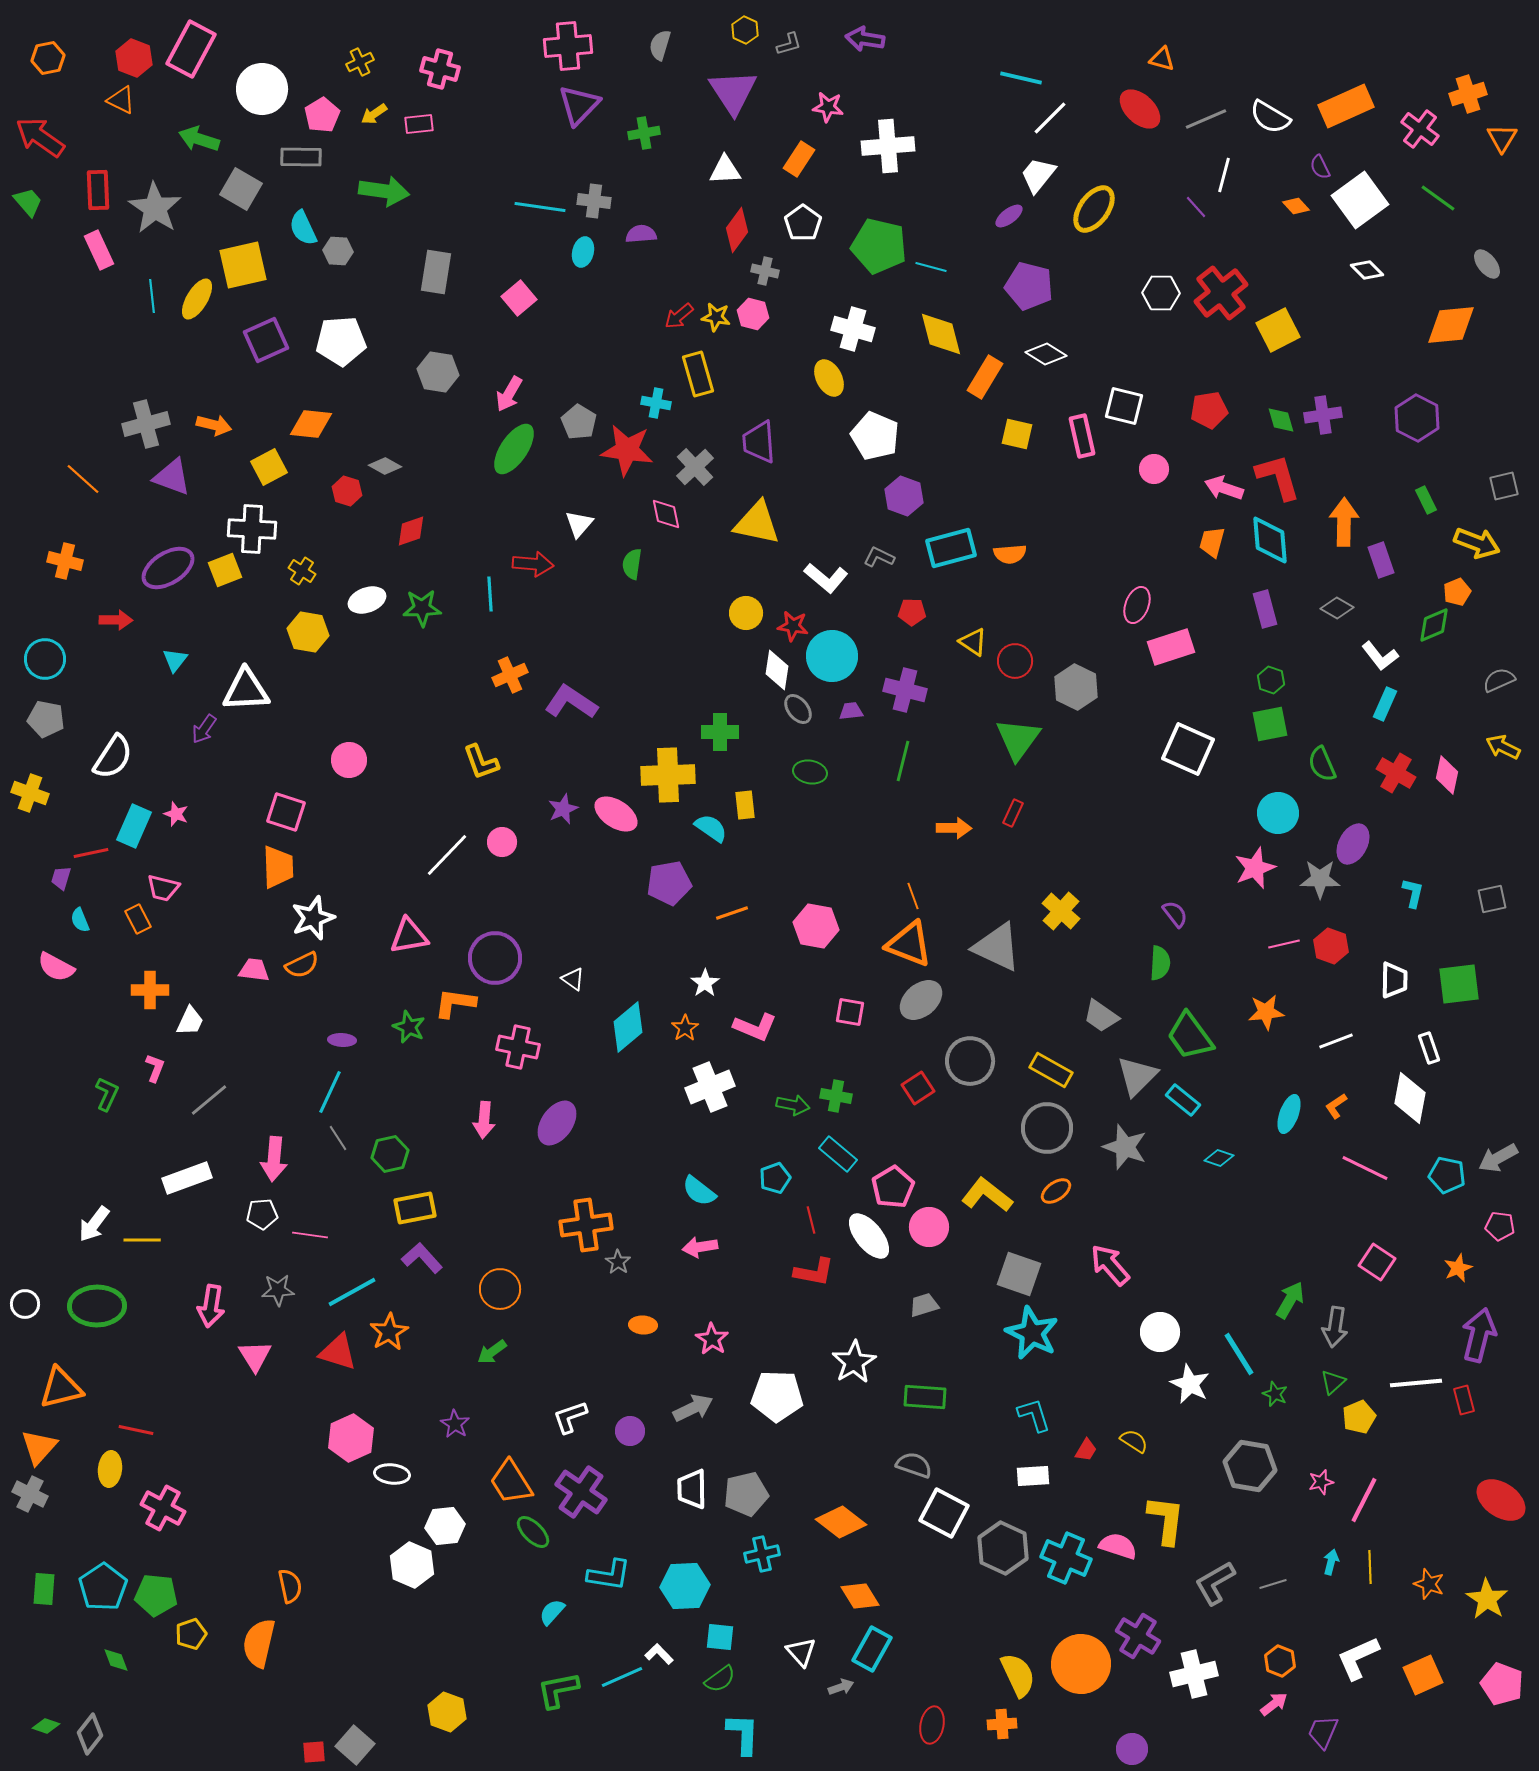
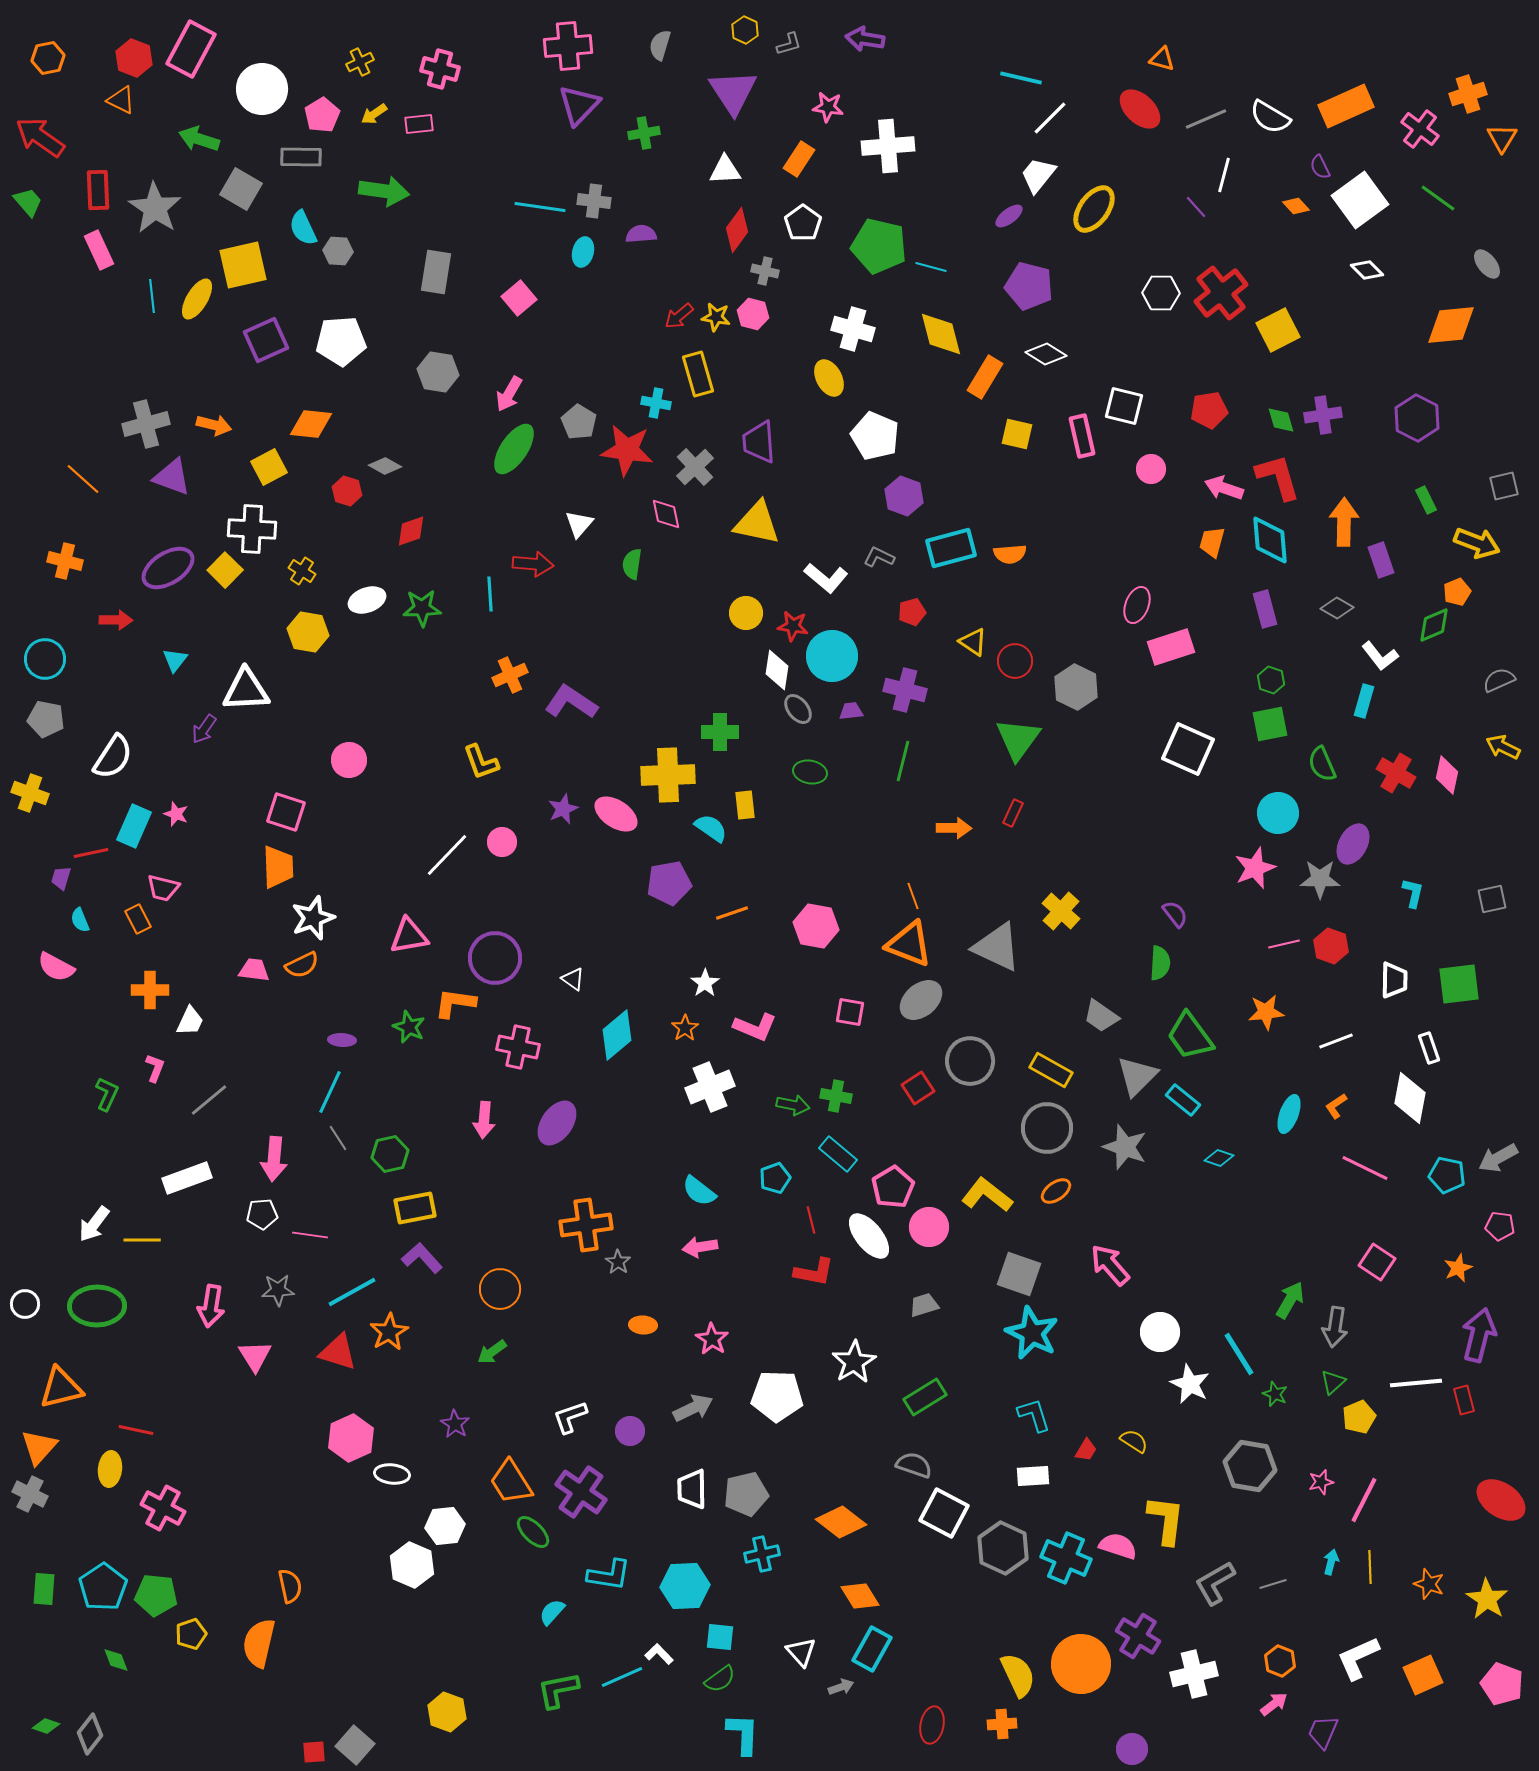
pink circle at (1154, 469): moved 3 px left
yellow square at (225, 570): rotated 24 degrees counterclockwise
red pentagon at (912, 612): rotated 16 degrees counterclockwise
cyan rectangle at (1385, 704): moved 21 px left, 3 px up; rotated 8 degrees counterclockwise
cyan diamond at (628, 1027): moved 11 px left, 8 px down
green rectangle at (925, 1397): rotated 36 degrees counterclockwise
